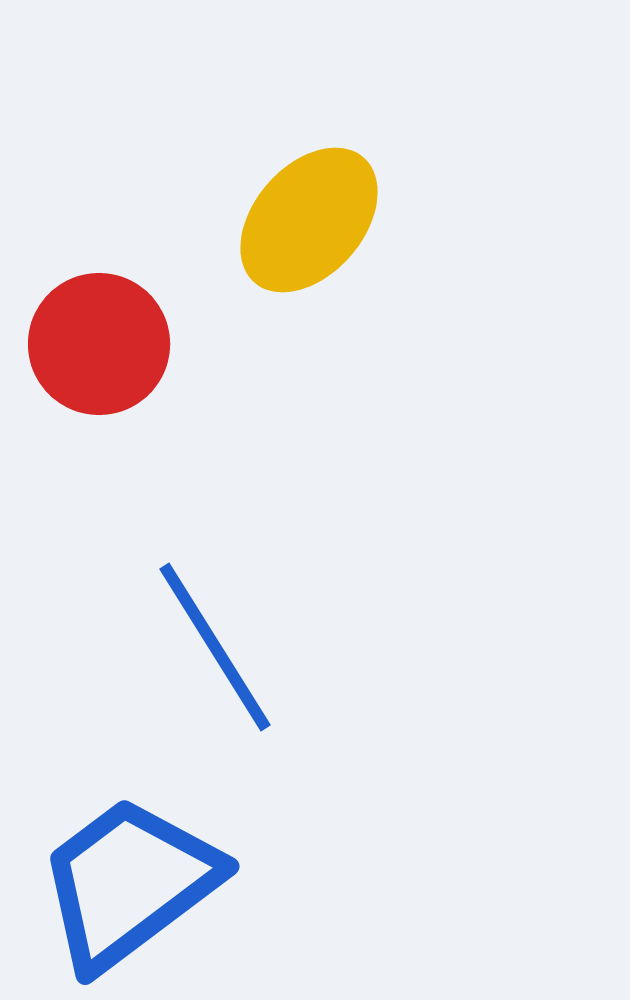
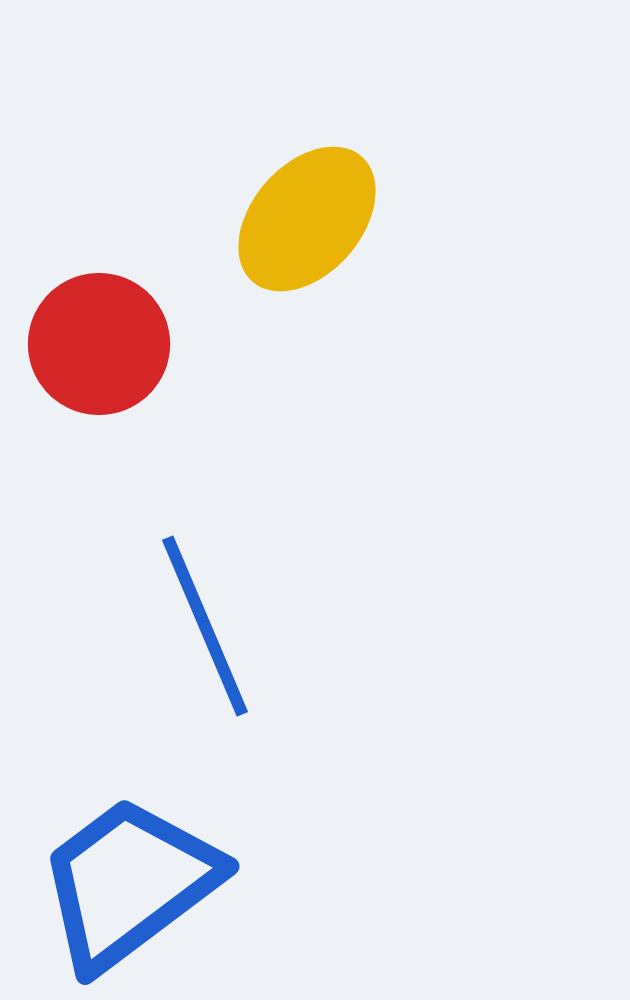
yellow ellipse: moved 2 px left, 1 px up
blue line: moved 10 px left, 21 px up; rotated 9 degrees clockwise
